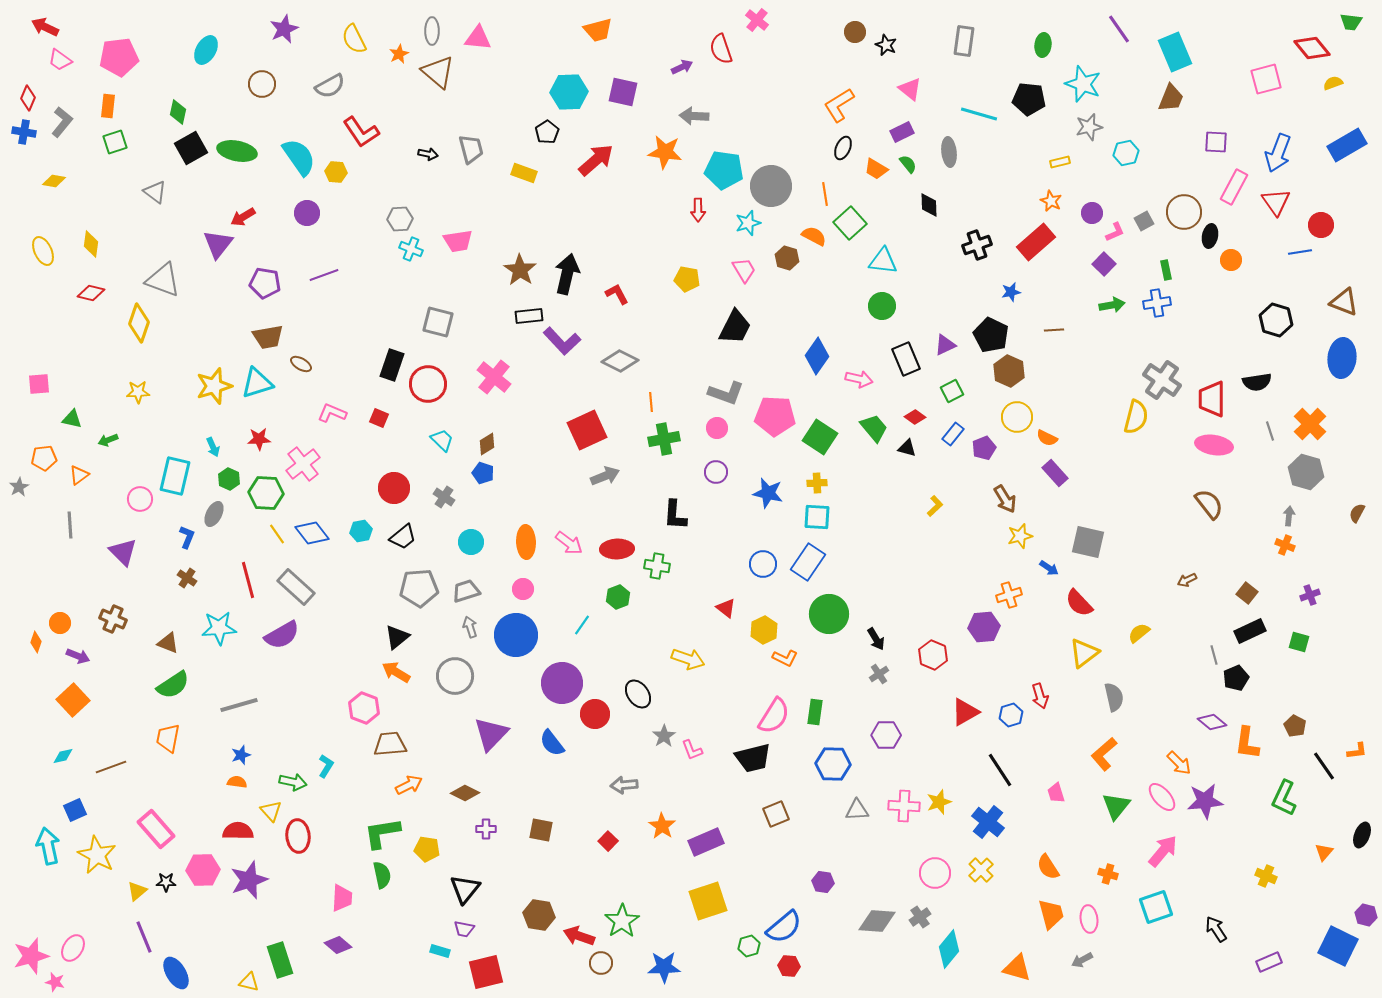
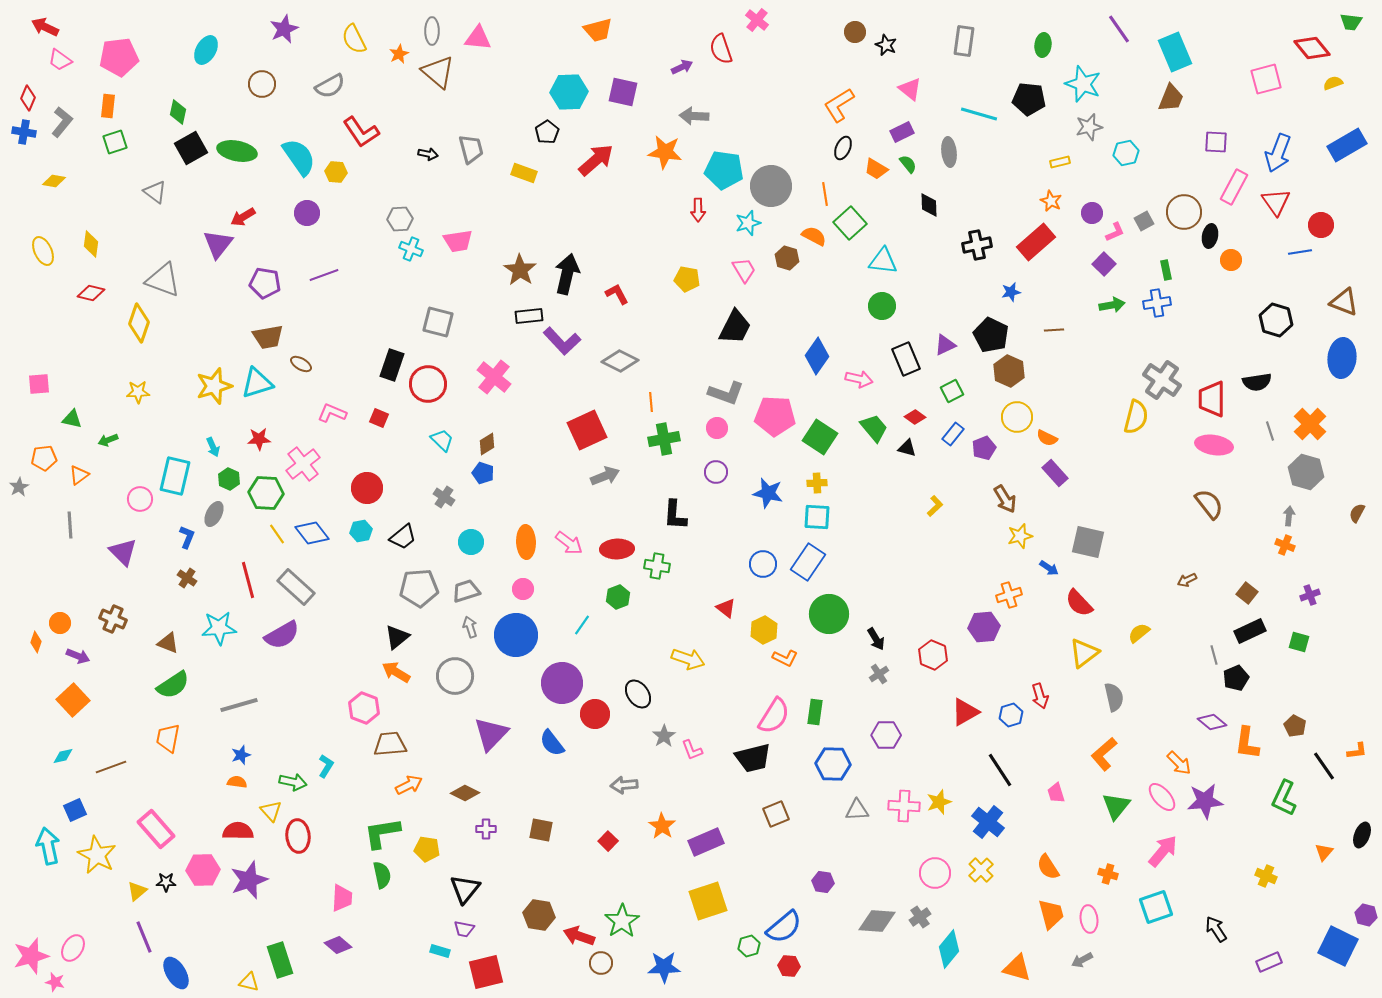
black cross at (977, 245): rotated 8 degrees clockwise
red circle at (394, 488): moved 27 px left
